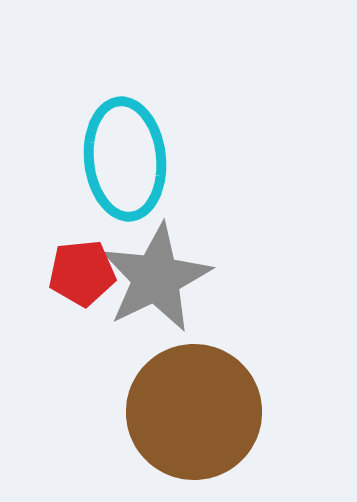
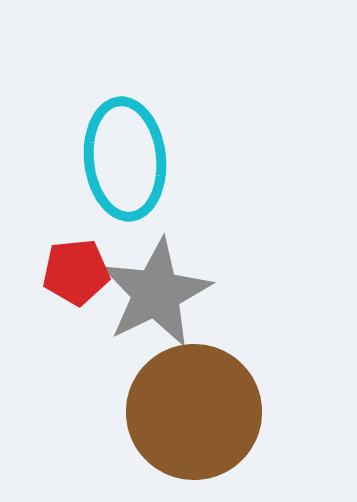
red pentagon: moved 6 px left, 1 px up
gray star: moved 15 px down
